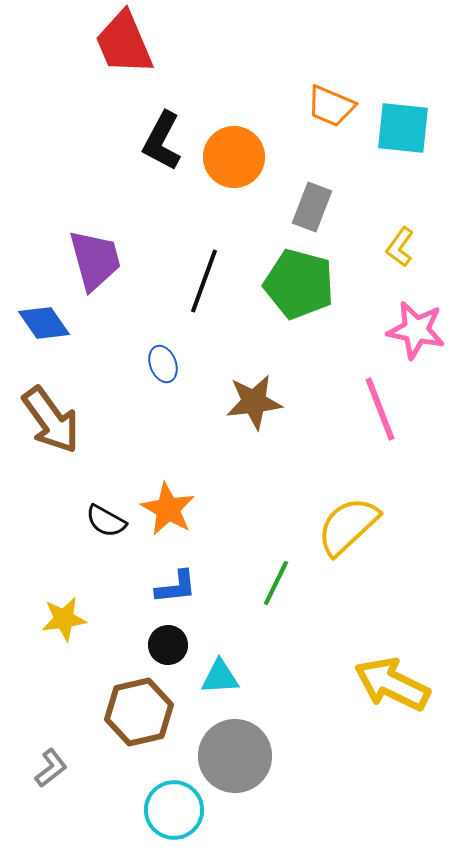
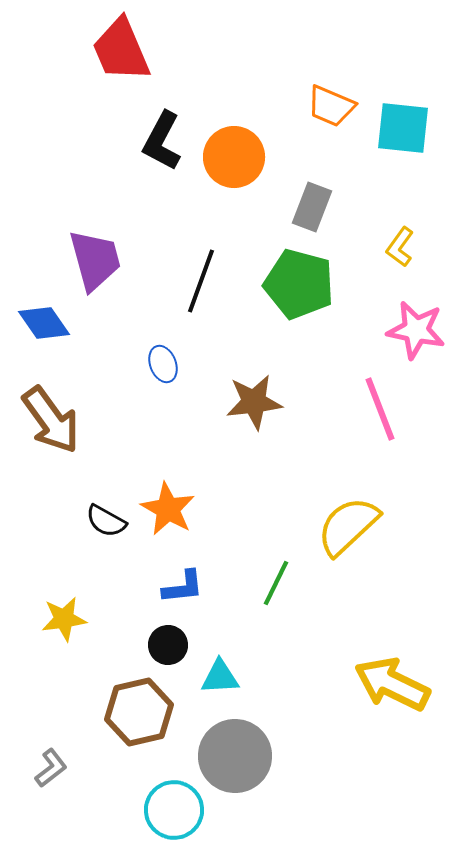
red trapezoid: moved 3 px left, 7 px down
black line: moved 3 px left
blue L-shape: moved 7 px right
